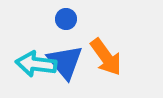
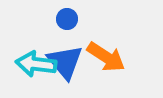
blue circle: moved 1 px right
orange arrow: rotated 21 degrees counterclockwise
